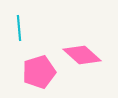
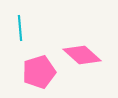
cyan line: moved 1 px right
